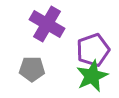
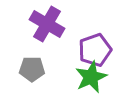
purple pentagon: moved 2 px right
green star: moved 1 px left, 1 px down
